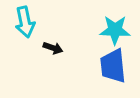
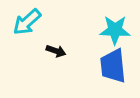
cyan arrow: moved 2 px right; rotated 60 degrees clockwise
black arrow: moved 3 px right, 3 px down
